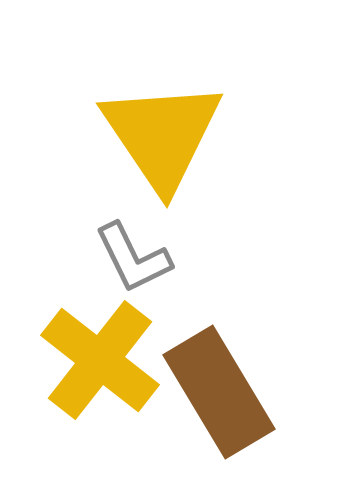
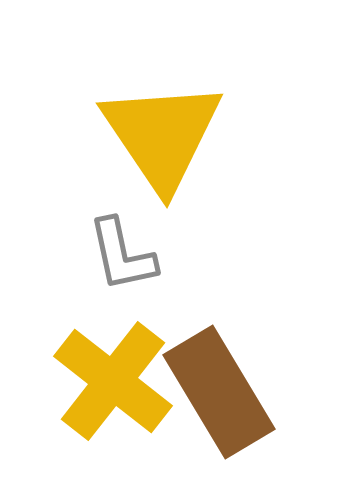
gray L-shape: moved 11 px left, 3 px up; rotated 14 degrees clockwise
yellow cross: moved 13 px right, 21 px down
